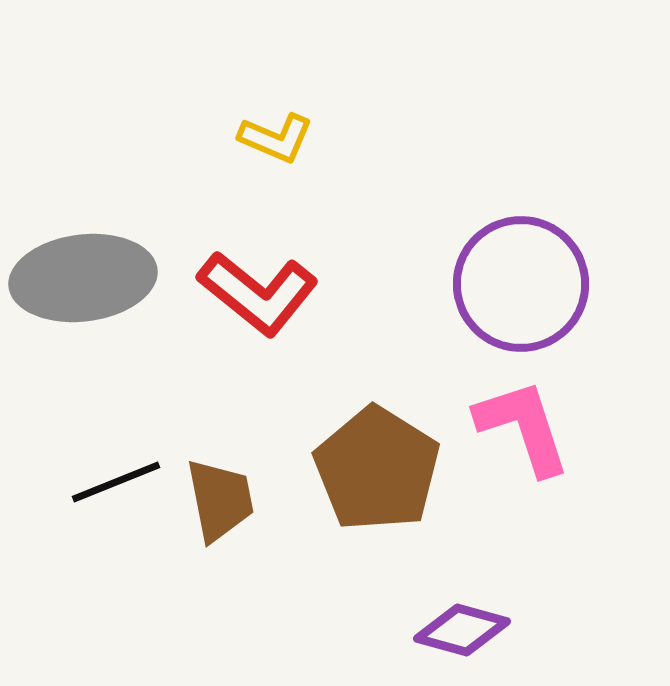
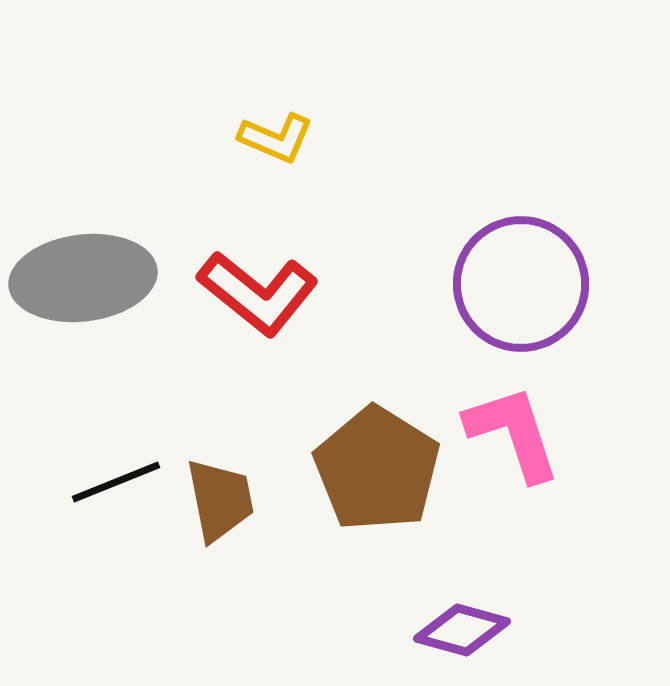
pink L-shape: moved 10 px left, 6 px down
